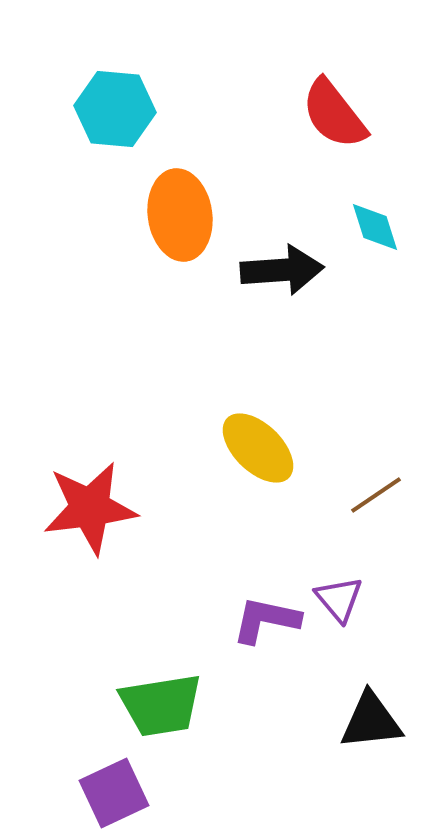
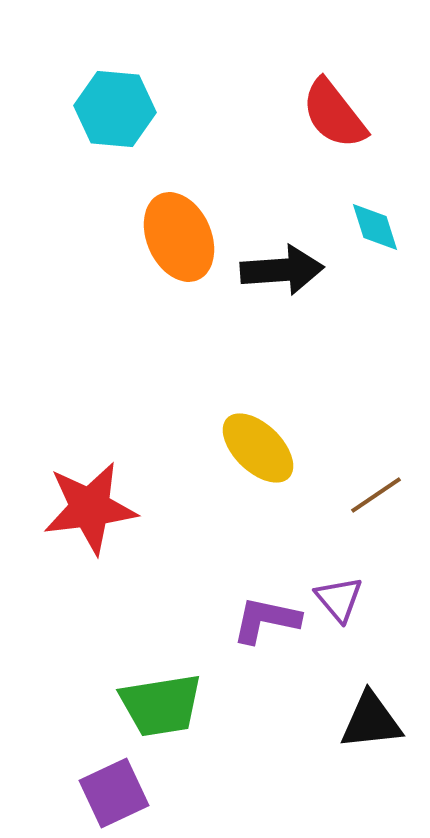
orange ellipse: moved 1 px left, 22 px down; rotated 16 degrees counterclockwise
